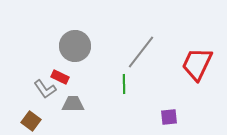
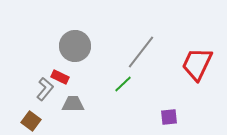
green line: moved 1 px left; rotated 48 degrees clockwise
gray L-shape: rotated 105 degrees counterclockwise
